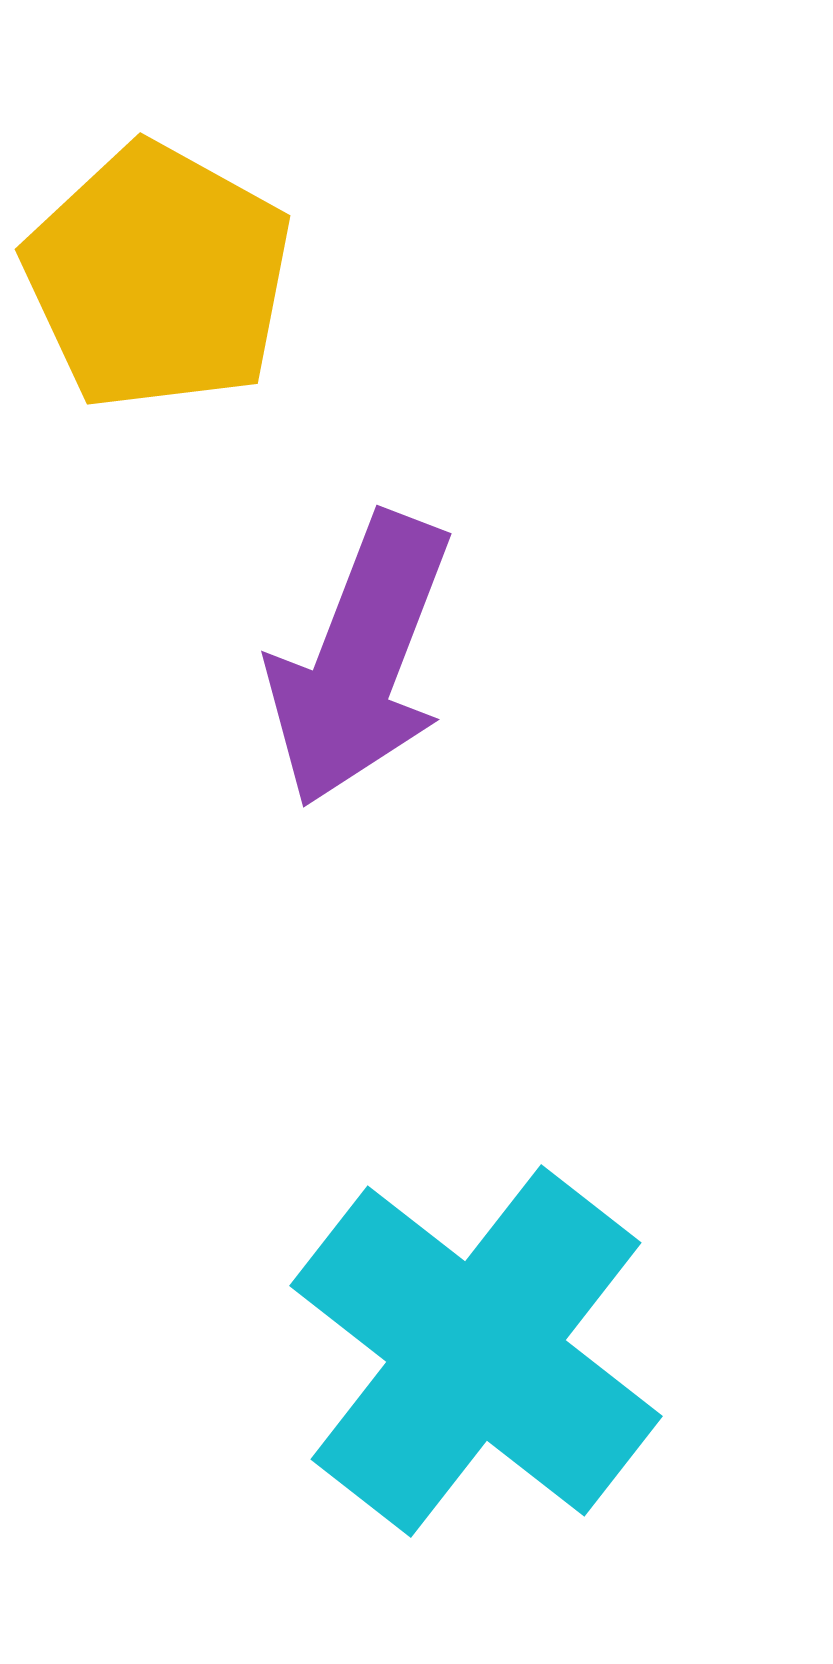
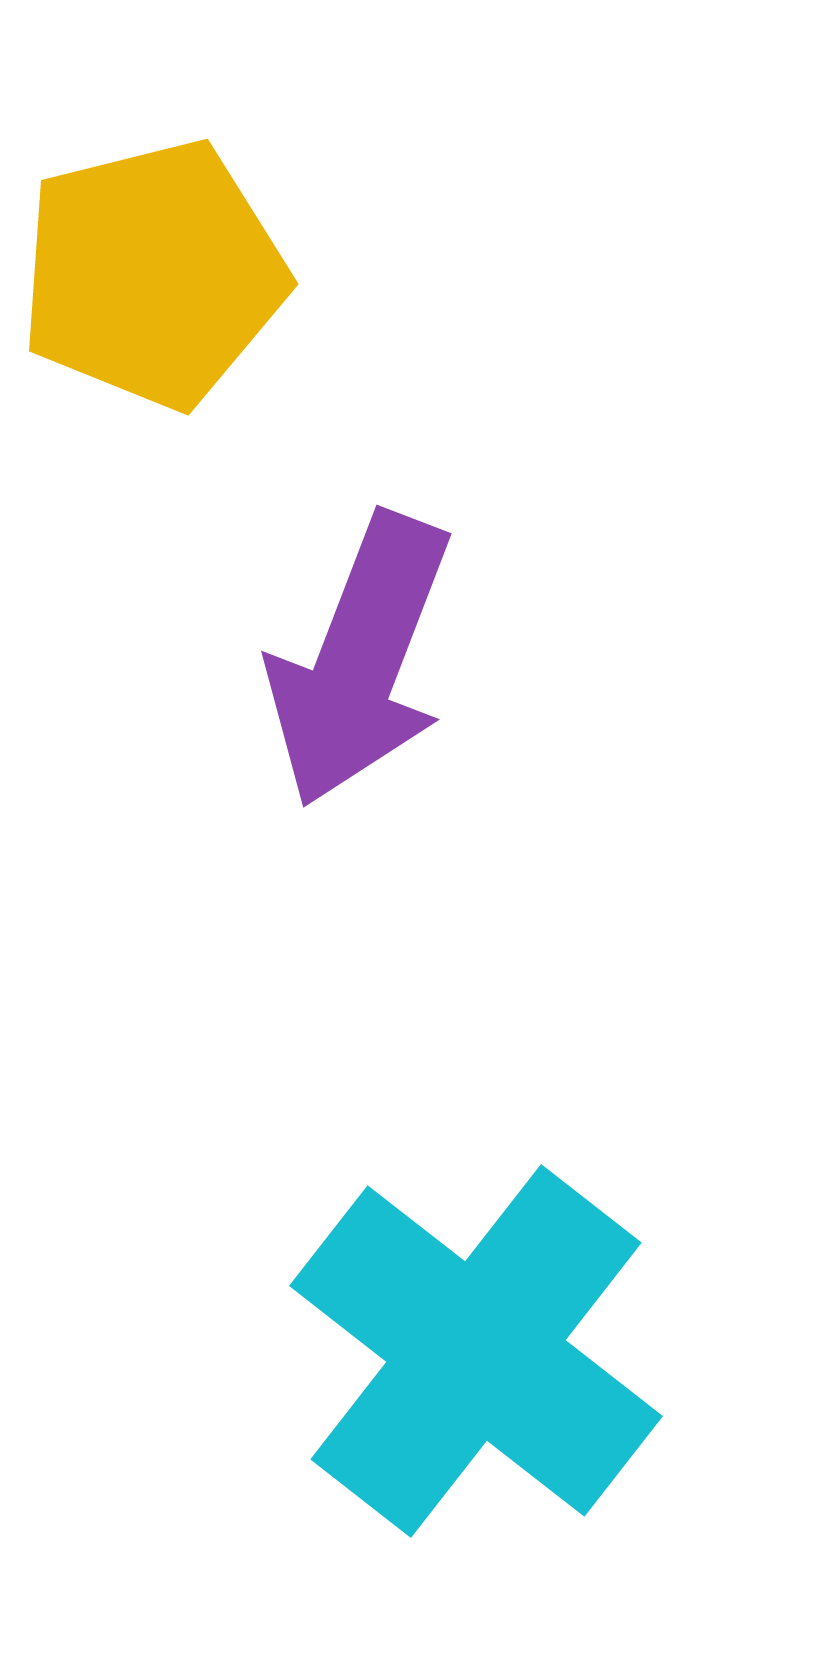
yellow pentagon: moved 5 px left, 3 px up; rotated 29 degrees clockwise
